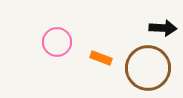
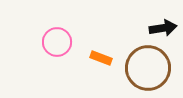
black arrow: rotated 12 degrees counterclockwise
